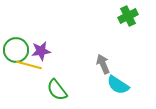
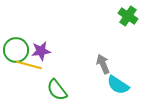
green cross: rotated 30 degrees counterclockwise
